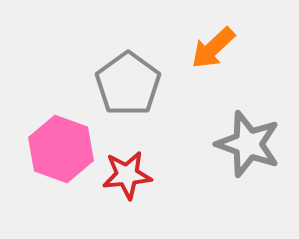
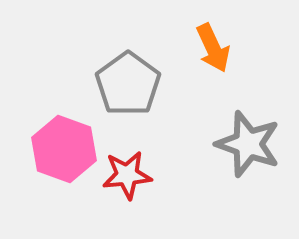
orange arrow: rotated 72 degrees counterclockwise
pink hexagon: moved 3 px right
